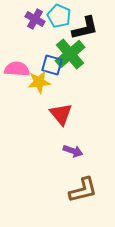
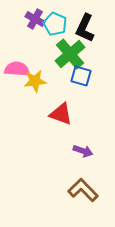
cyan pentagon: moved 4 px left, 8 px down
black L-shape: rotated 128 degrees clockwise
blue square: moved 29 px right, 11 px down
yellow star: moved 4 px left, 1 px up
red triangle: rotated 30 degrees counterclockwise
purple arrow: moved 10 px right
brown L-shape: rotated 120 degrees counterclockwise
